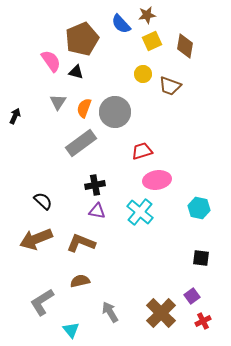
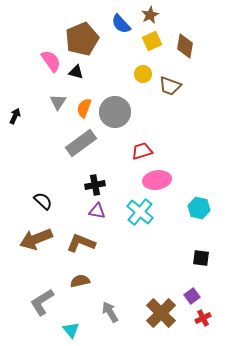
brown star: moved 3 px right; rotated 18 degrees counterclockwise
red cross: moved 3 px up
